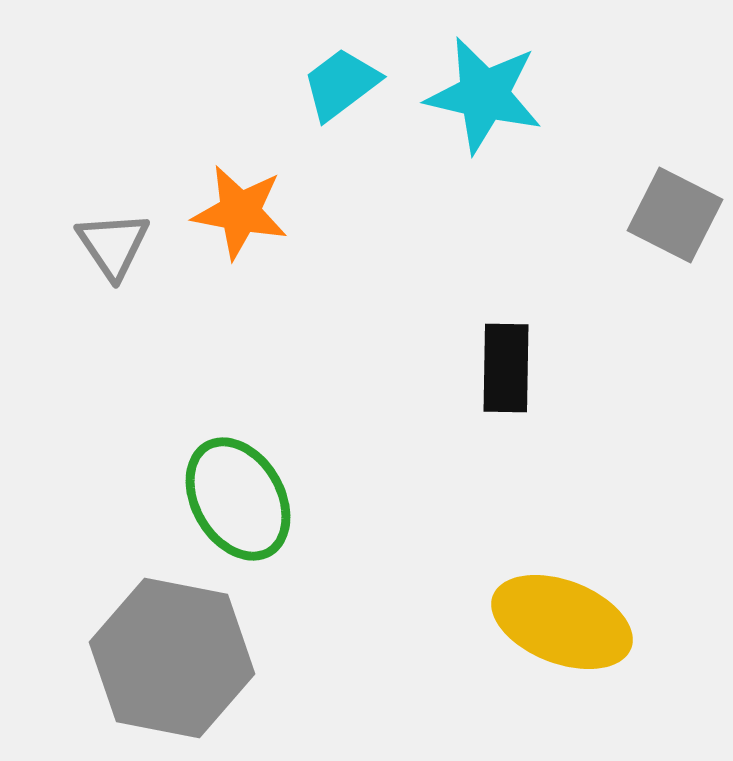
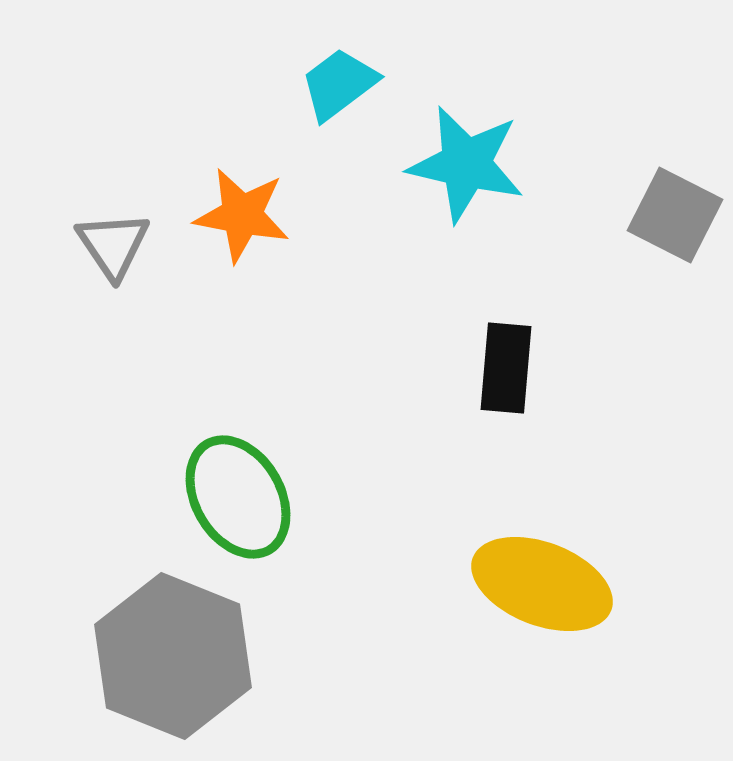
cyan trapezoid: moved 2 px left
cyan star: moved 18 px left, 69 px down
orange star: moved 2 px right, 3 px down
black rectangle: rotated 4 degrees clockwise
green ellipse: moved 2 px up
yellow ellipse: moved 20 px left, 38 px up
gray hexagon: moved 1 px right, 2 px up; rotated 11 degrees clockwise
